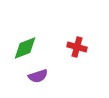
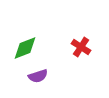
red cross: moved 4 px right; rotated 18 degrees clockwise
